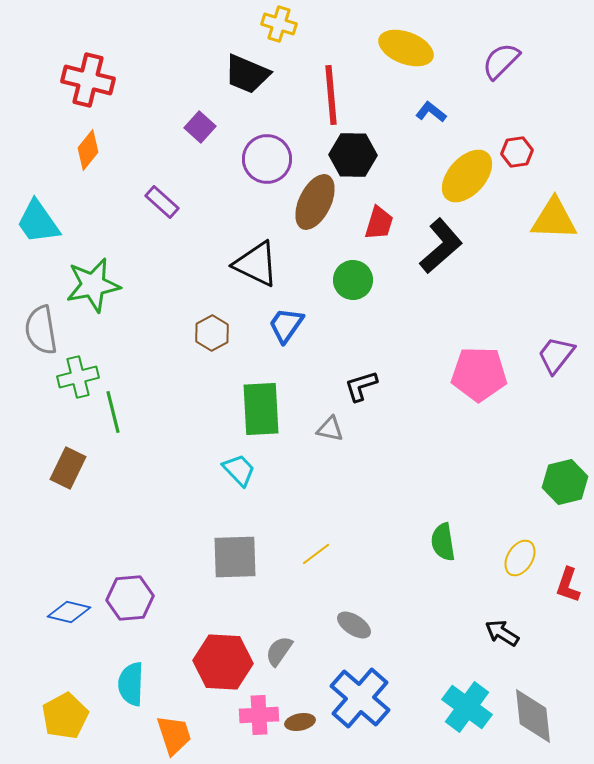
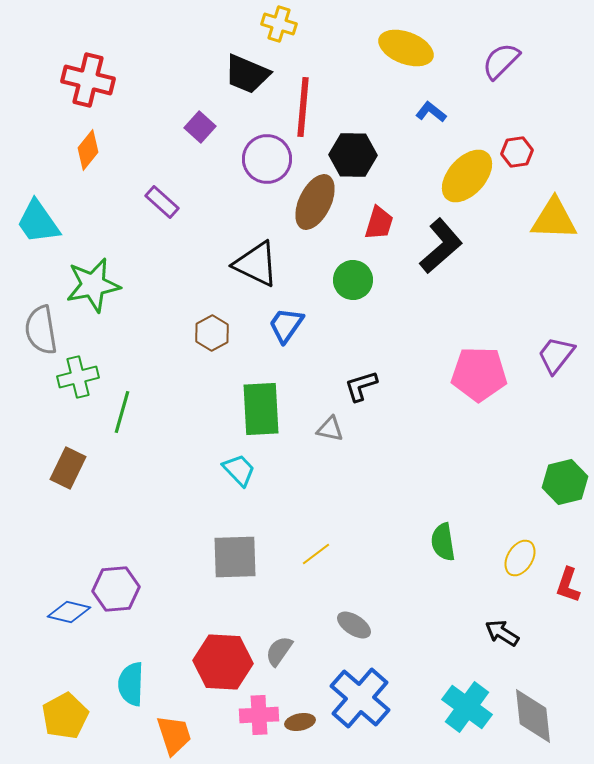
red line at (331, 95): moved 28 px left, 12 px down; rotated 10 degrees clockwise
green line at (113, 412): moved 9 px right; rotated 30 degrees clockwise
purple hexagon at (130, 598): moved 14 px left, 9 px up
